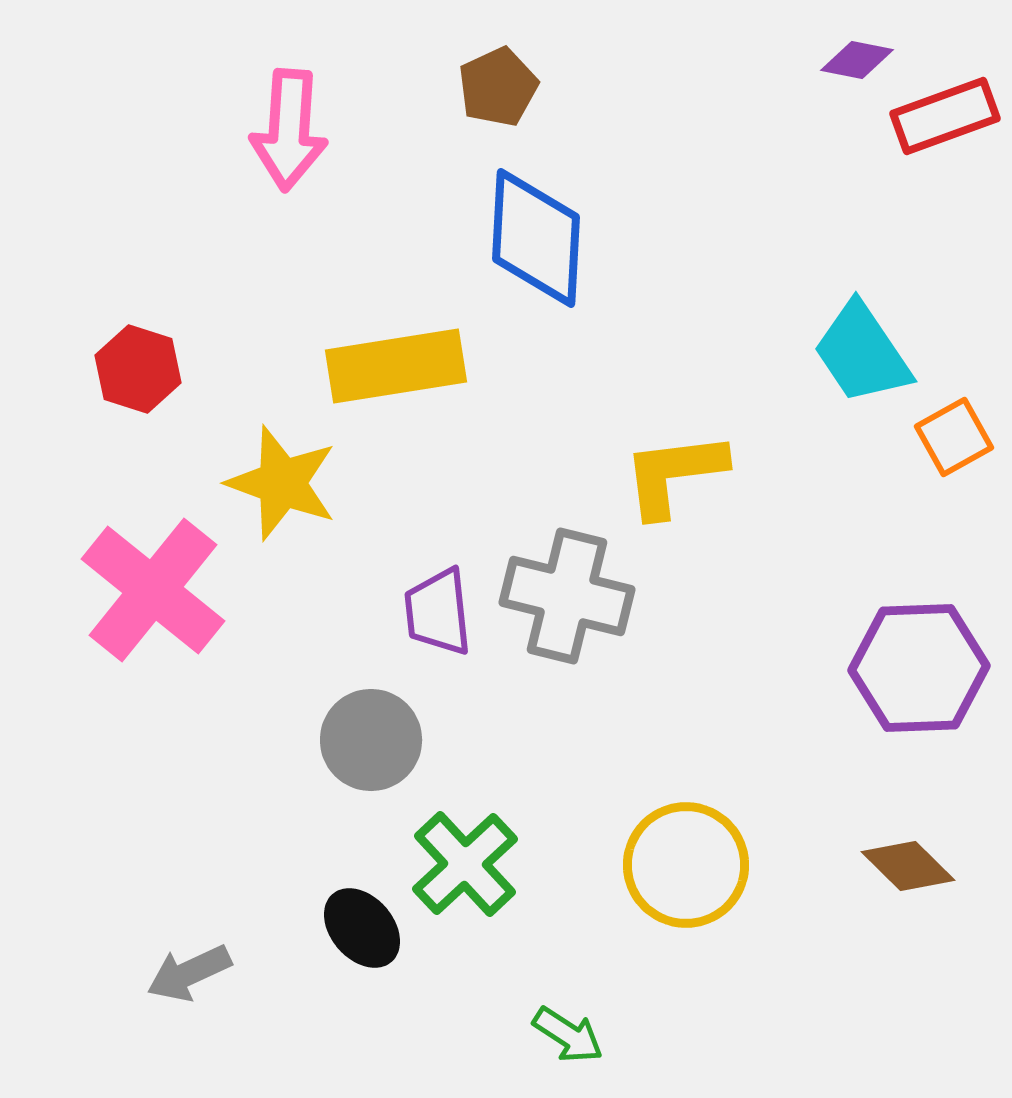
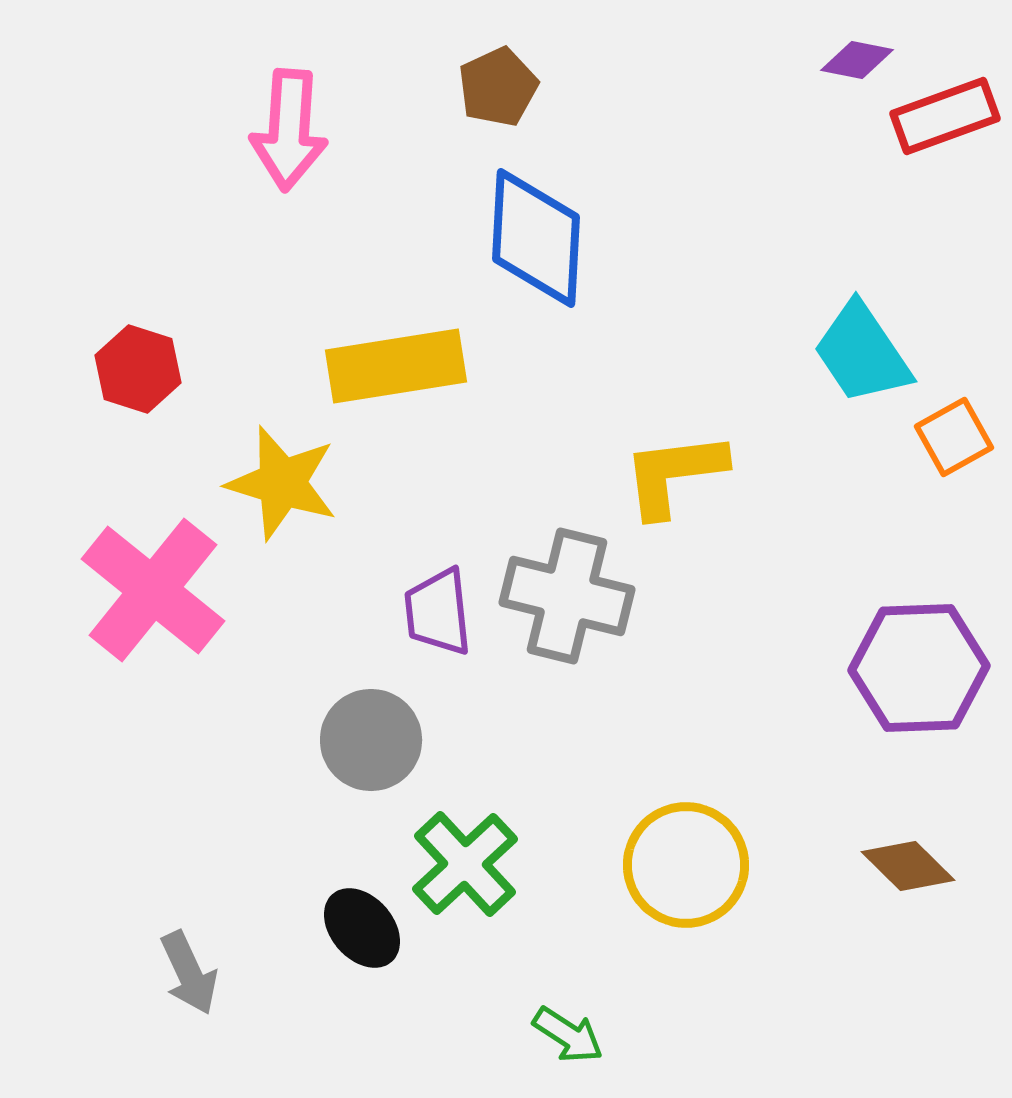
yellow star: rotated 3 degrees counterclockwise
gray arrow: rotated 90 degrees counterclockwise
